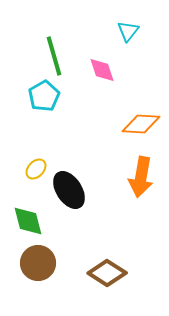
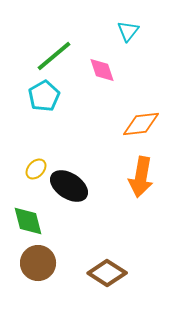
green line: rotated 66 degrees clockwise
orange diamond: rotated 9 degrees counterclockwise
black ellipse: moved 4 px up; rotated 24 degrees counterclockwise
